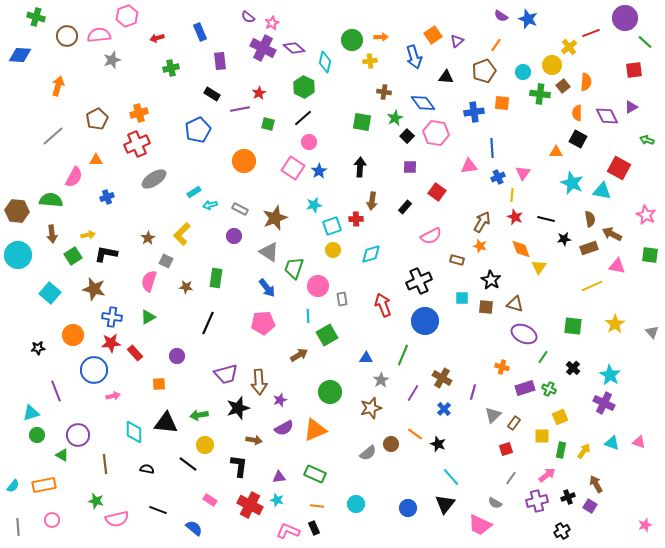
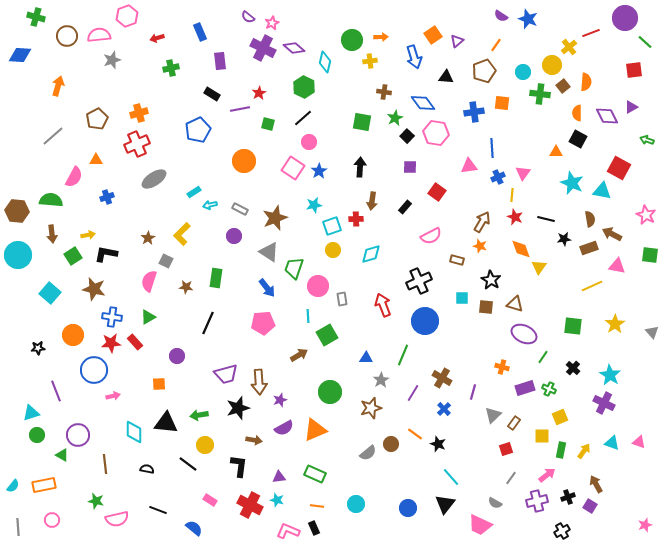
red rectangle at (135, 353): moved 11 px up
